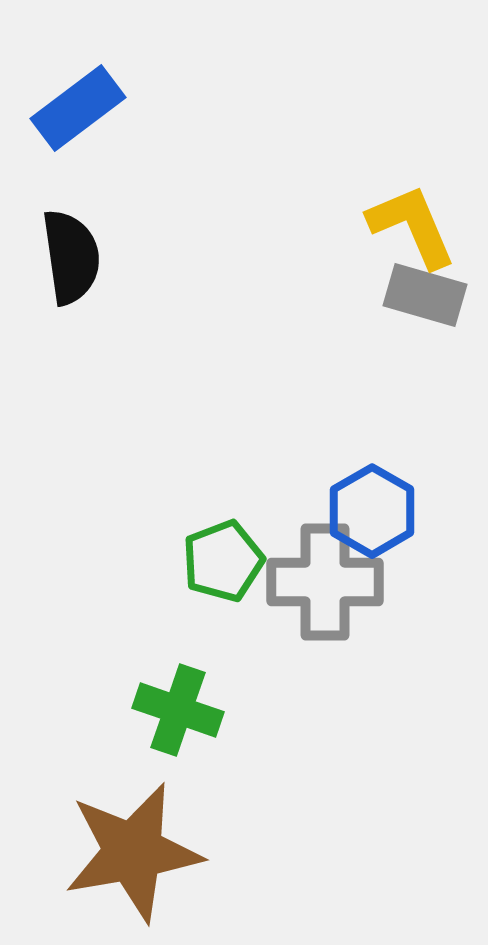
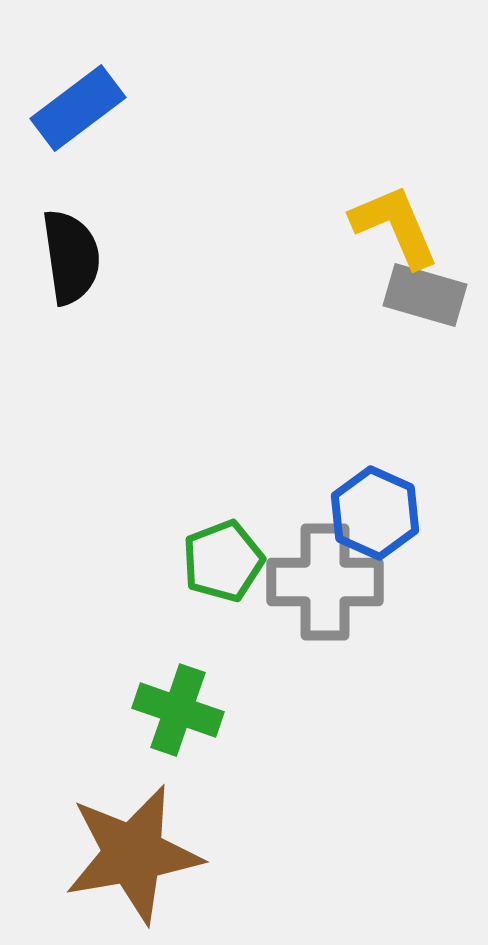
yellow L-shape: moved 17 px left
blue hexagon: moved 3 px right, 2 px down; rotated 6 degrees counterclockwise
brown star: moved 2 px down
